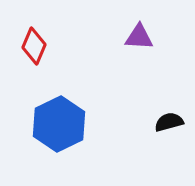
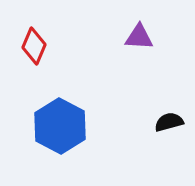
blue hexagon: moved 1 px right, 2 px down; rotated 6 degrees counterclockwise
